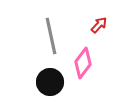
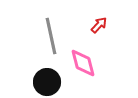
pink diamond: rotated 52 degrees counterclockwise
black circle: moved 3 px left
